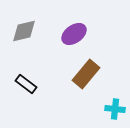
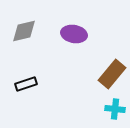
purple ellipse: rotated 45 degrees clockwise
brown rectangle: moved 26 px right
black rectangle: rotated 55 degrees counterclockwise
